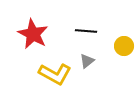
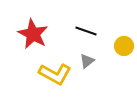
black line: rotated 15 degrees clockwise
